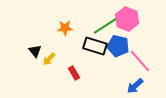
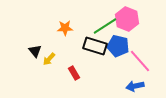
blue arrow: rotated 30 degrees clockwise
